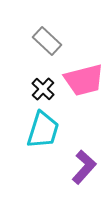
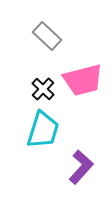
gray rectangle: moved 5 px up
pink trapezoid: moved 1 px left
purple L-shape: moved 3 px left
